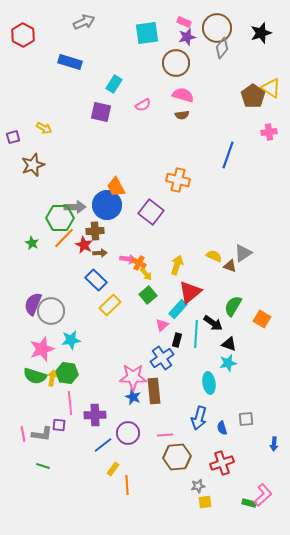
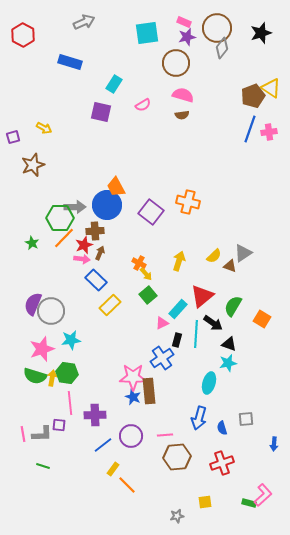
brown pentagon at (253, 96): rotated 15 degrees clockwise
blue line at (228, 155): moved 22 px right, 26 px up
orange cross at (178, 180): moved 10 px right, 22 px down
red star at (84, 245): rotated 24 degrees clockwise
brown arrow at (100, 253): rotated 64 degrees counterclockwise
yellow semicircle at (214, 256): rotated 112 degrees clockwise
pink arrow at (128, 259): moved 46 px left
yellow arrow at (177, 265): moved 2 px right, 4 px up
red triangle at (190, 292): moved 12 px right, 4 px down
pink triangle at (162, 325): moved 2 px up; rotated 16 degrees clockwise
cyan ellipse at (209, 383): rotated 25 degrees clockwise
brown rectangle at (154, 391): moved 5 px left
purple circle at (128, 433): moved 3 px right, 3 px down
gray L-shape at (42, 434): rotated 10 degrees counterclockwise
orange line at (127, 485): rotated 42 degrees counterclockwise
gray star at (198, 486): moved 21 px left, 30 px down
